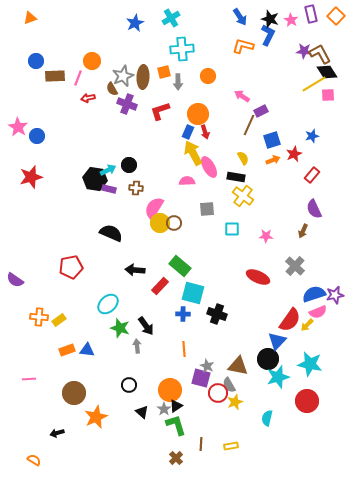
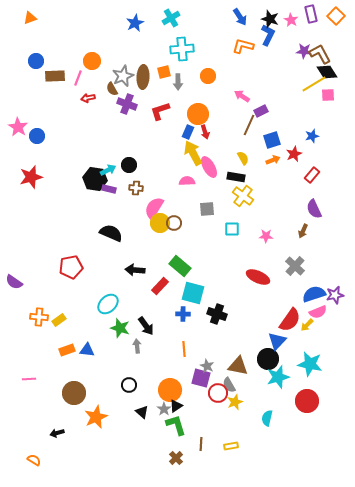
purple semicircle at (15, 280): moved 1 px left, 2 px down
